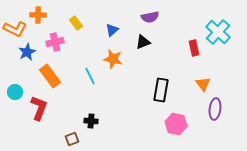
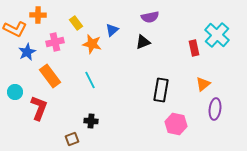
cyan cross: moved 1 px left, 3 px down
orange star: moved 21 px left, 15 px up
cyan line: moved 4 px down
orange triangle: rotated 28 degrees clockwise
